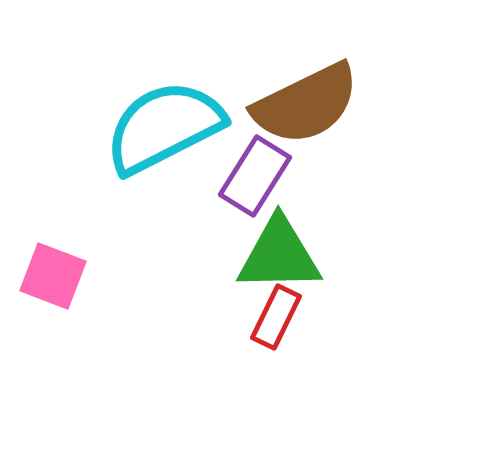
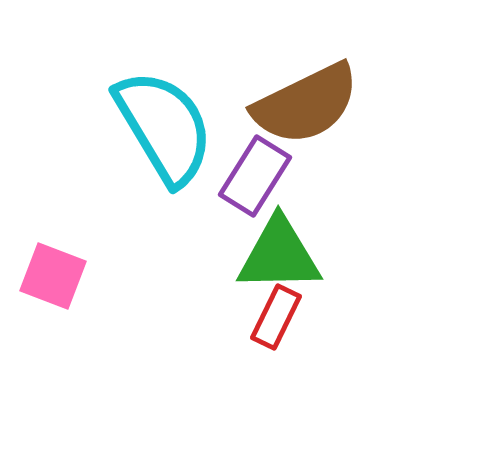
cyan semicircle: rotated 86 degrees clockwise
